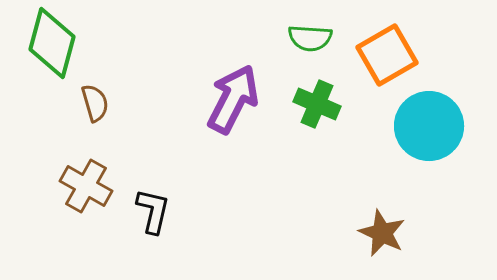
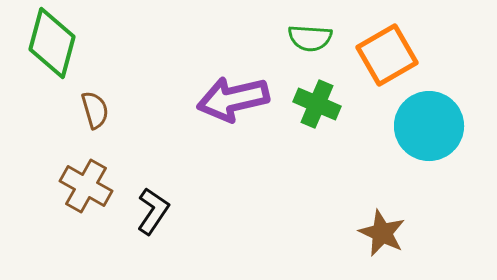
purple arrow: rotated 130 degrees counterclockwise
brown semicircle: moved 7 px down
black L-shape: rotated 21 degrees clockwise
